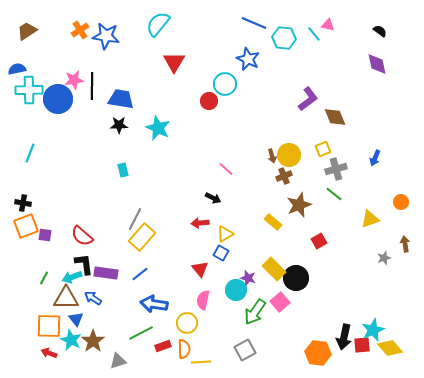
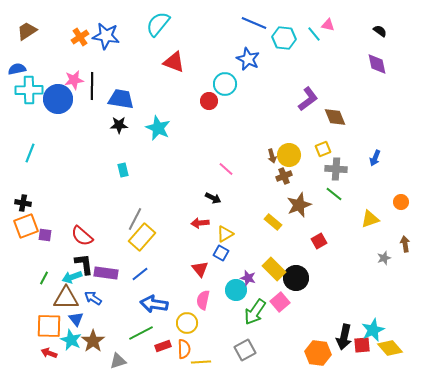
orange cross at (80, 30): moved 7 px down
red triangle at (174, 62): rotated 40 degrees counterclockwise
gray cross at (336, 169): rotated 20 degrees clockwise
